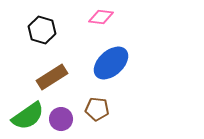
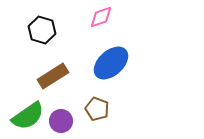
pink diamond: rotated 25 degrees counterclockwise
brown rectangle: moved 1 px right, 1 px up
brown pentagon: rotated 15 degrees clockwise
purple circle: moved 2 px down
